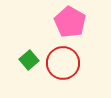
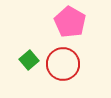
red circle: moved 1 px down
